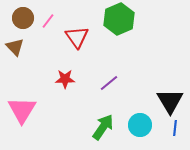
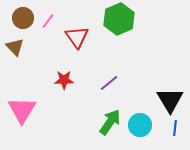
red star: moved 1 px left, 1 px down
black triangle: moved 1 px up
green arrow: moved 7 px right, 5 px up
